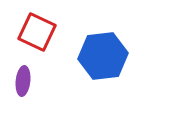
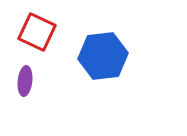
purple ellipse: moved 2 px right
